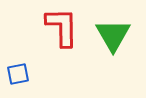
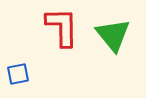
green triangle: rotated 9 degrees counterclockwise
